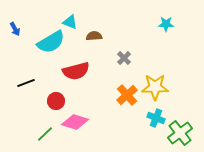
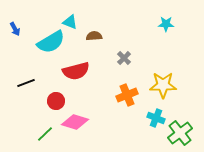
yellow star: moved 8 px right, 2 px up
orange cross: rotated 20 degrees clockwise
